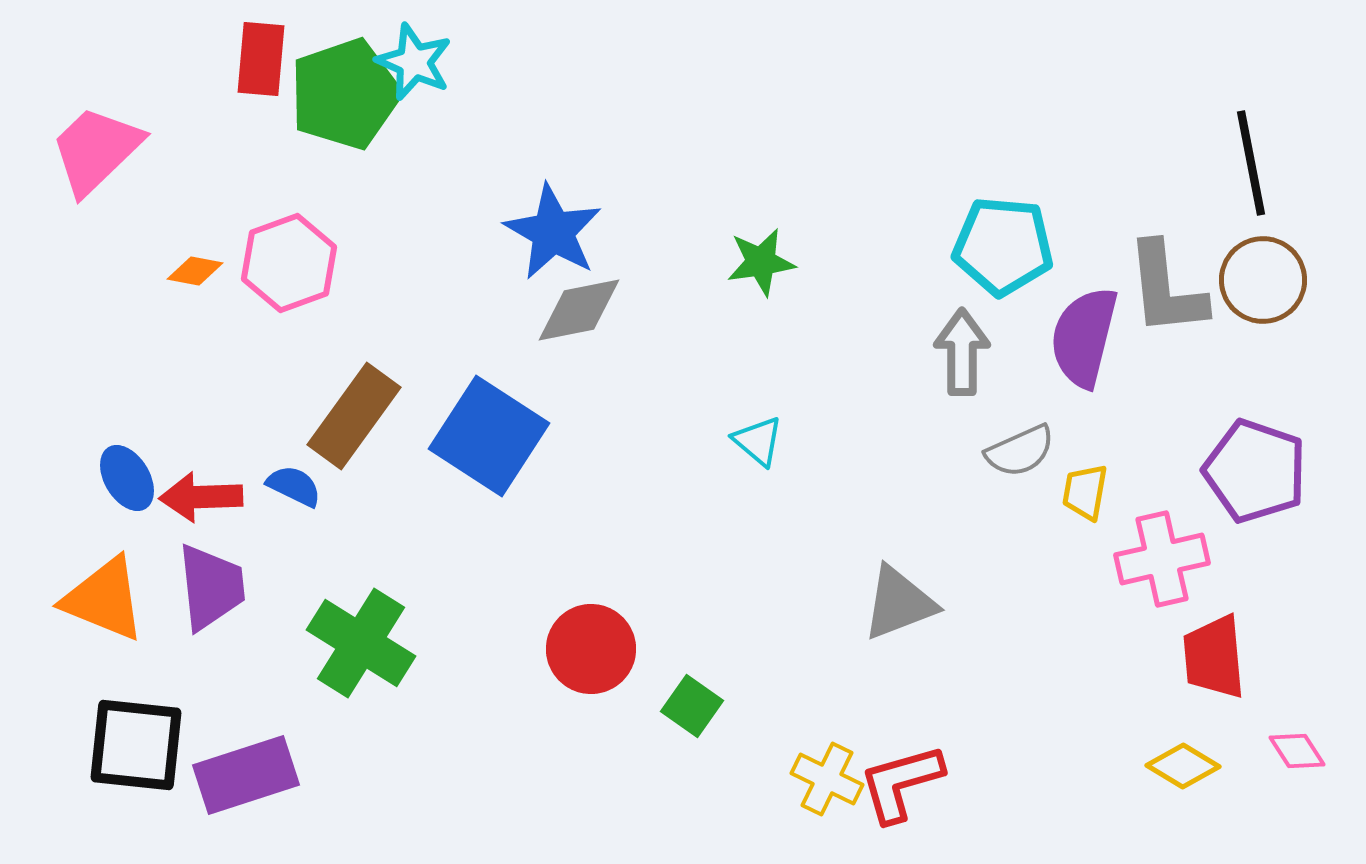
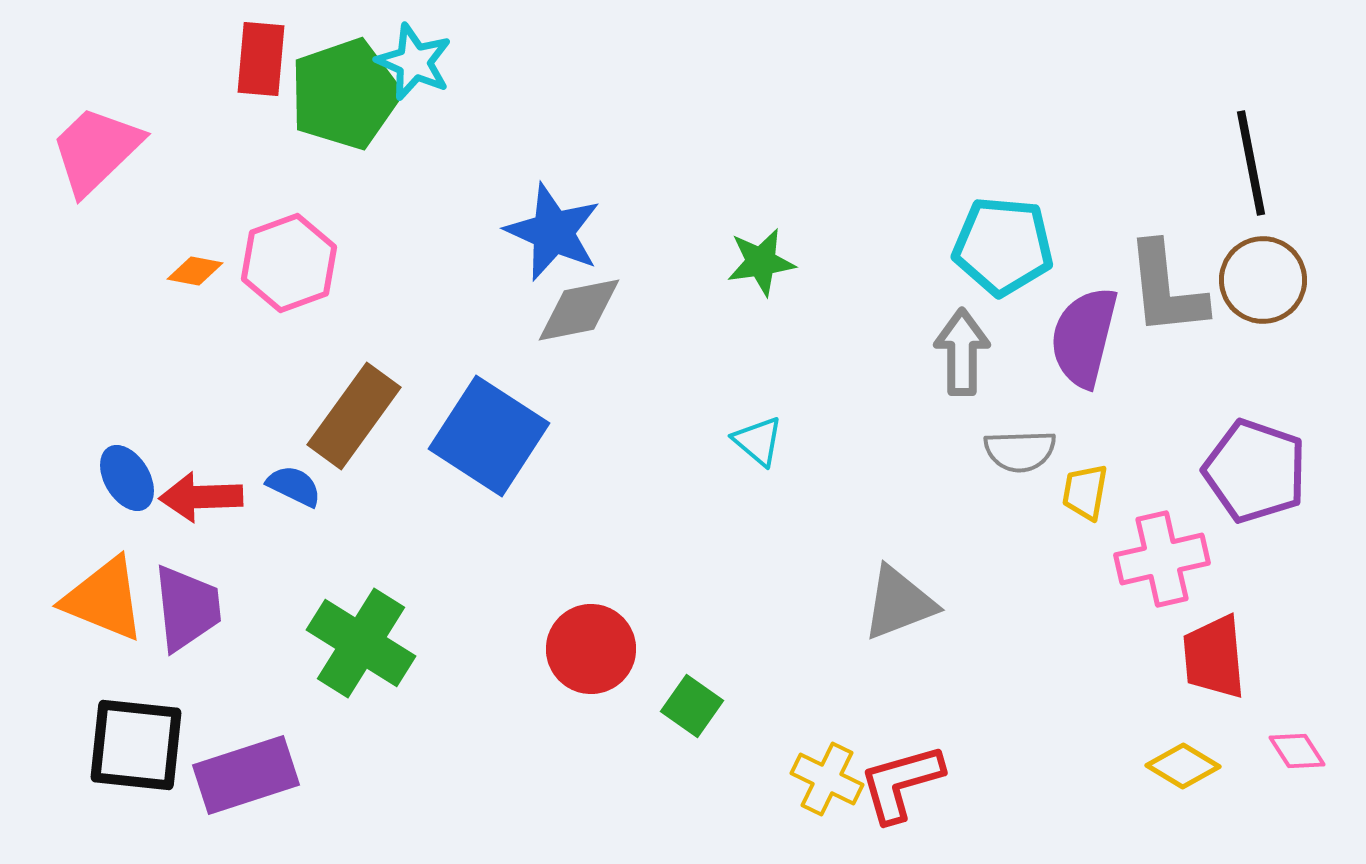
blue star: rotated 6 degrees counterclockwise
gray semicircle: rotated 22 degrees clockwise
purple trapezoid: moved 24 px left, 21 px down
